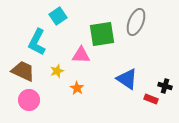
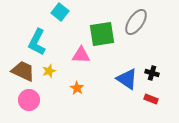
cyan square: moved 2 px right, 4 px up; rotated 18 degrees counterclockwise
gray ellipse: rotated 12 degrees clockwise
yellow star: moved 8 px left
black cross: moved 13 px left, 13 px up
